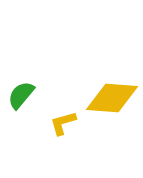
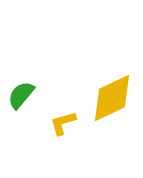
yellow diamond: rotated 30 degrees counterclockwise
